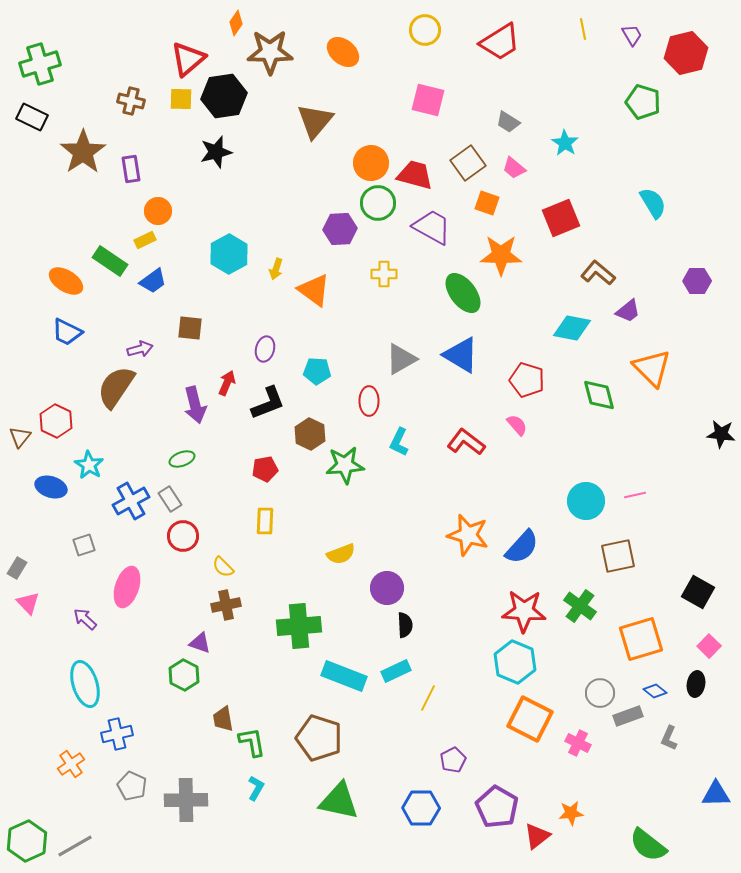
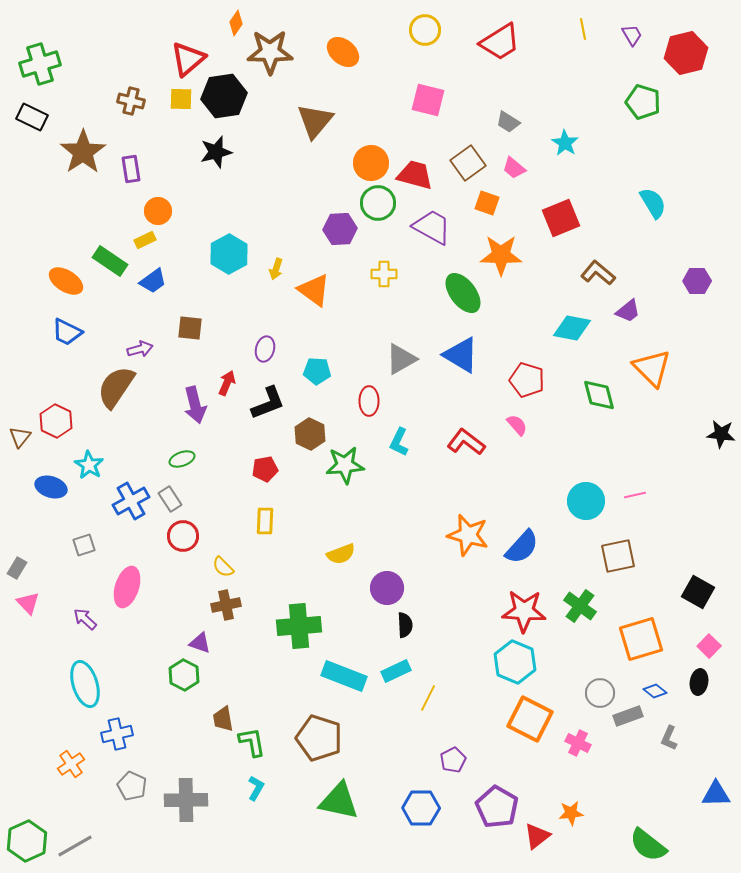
black ellipse at (696, 684): moved 3 px right, 2 px up
